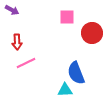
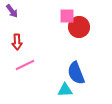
purple arrow: moved 1 px down; rotated 24 degrees clockwise
pink square: moved 1 px up
red circle: moved 13 px left, 6 px up
pink line: moved 1 px left, 2 px down
